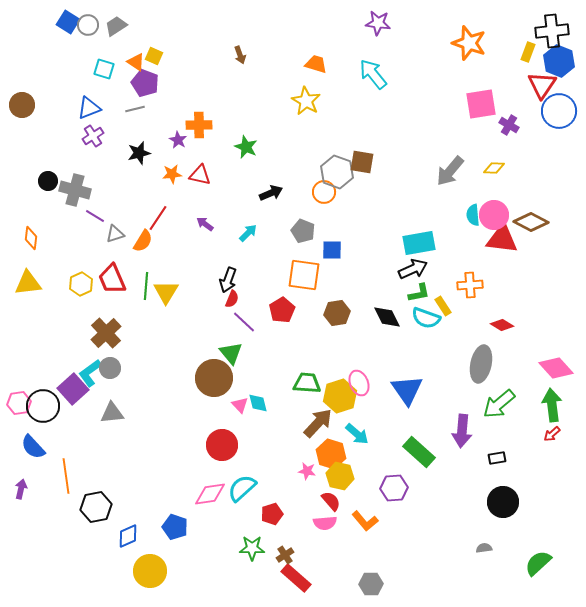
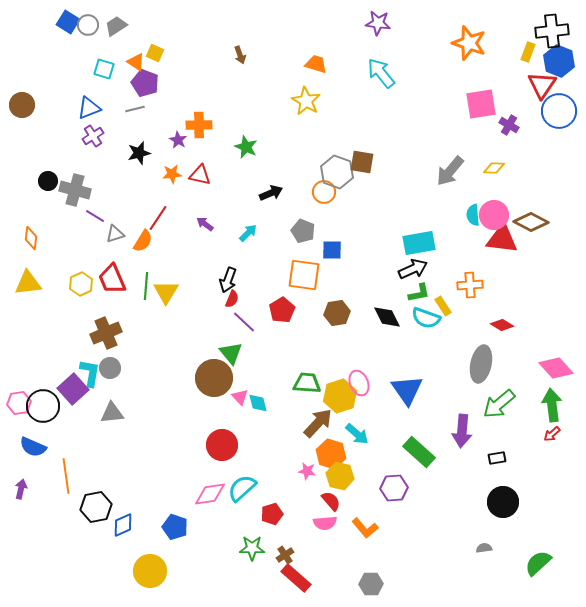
yellow square at (154, 56): moved 1 px right, 3 px up
cyan arrow at (373, 74): moved 8 px right, 1 px up
brown cross at (106, 333): rotated 20 degrees clockwise
cyan L-shape at (90, 373): rotated 136 degrees clockwise
pink triangle at (240, 405): moved 8 px up
blue semicircle at (33, 447): rotated 24 degrees counterclockwise
orange L-shape at (365, 521): moved 7 px down
blue diamond at (128, 536): moved 5 px left, 11 px up
